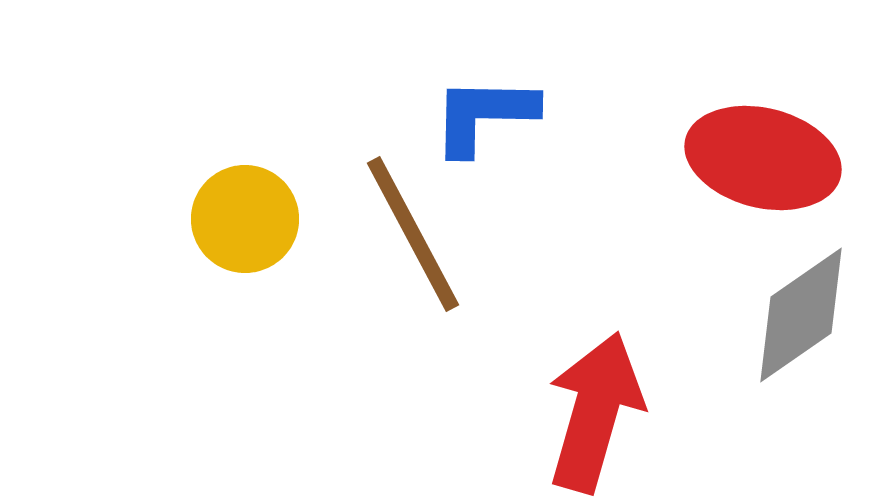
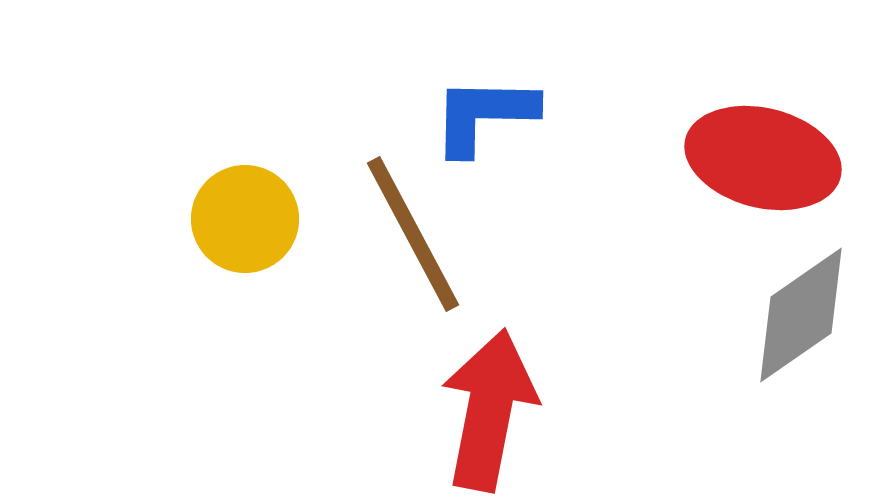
red arrow: moved 106 px left, 2 px up; rotated 5 degrees counterclockwise
